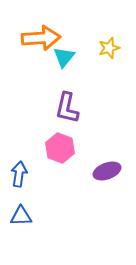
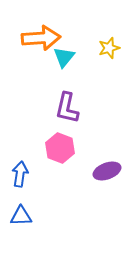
blue arrow: moved 1 px right
